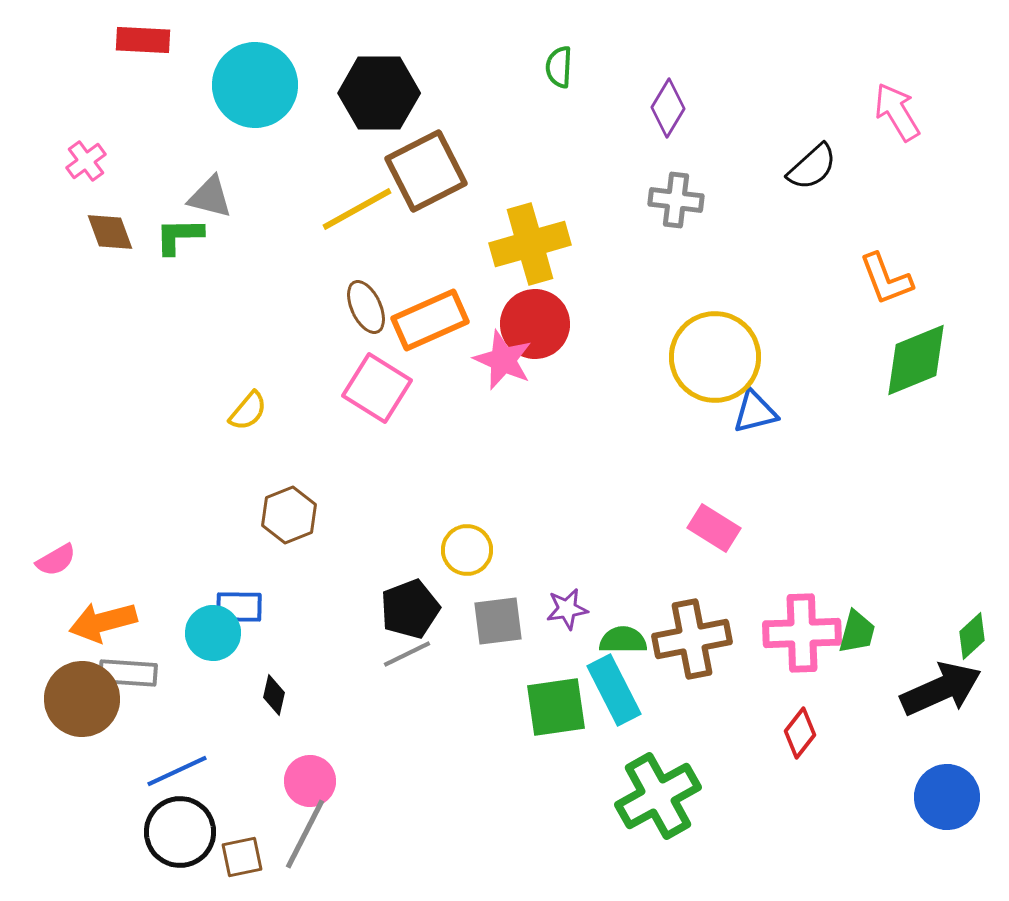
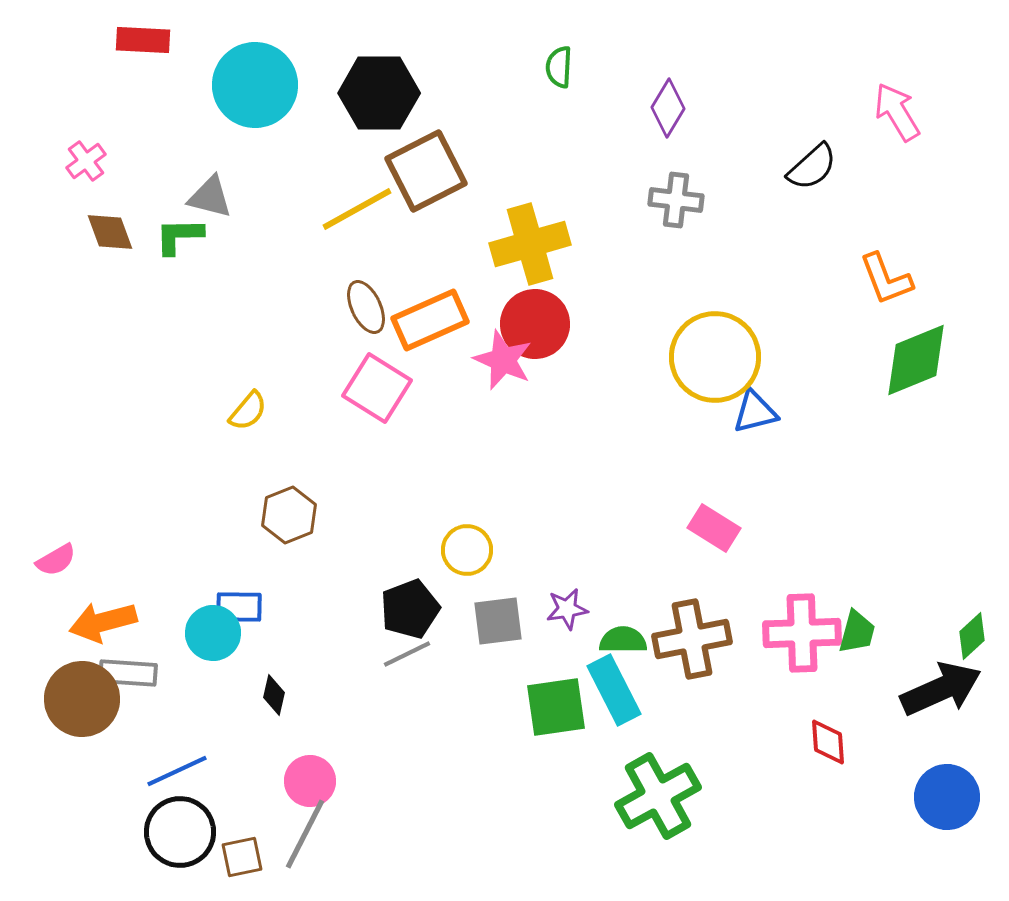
red diamond at (800, 733): moved 28 px right, 9 px down; rotated 42 degrees counterclockwise
